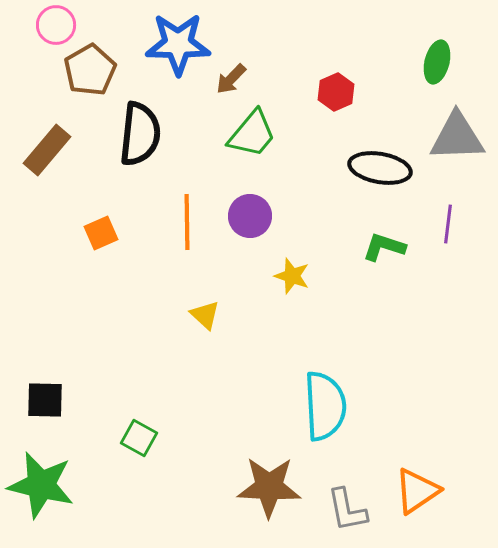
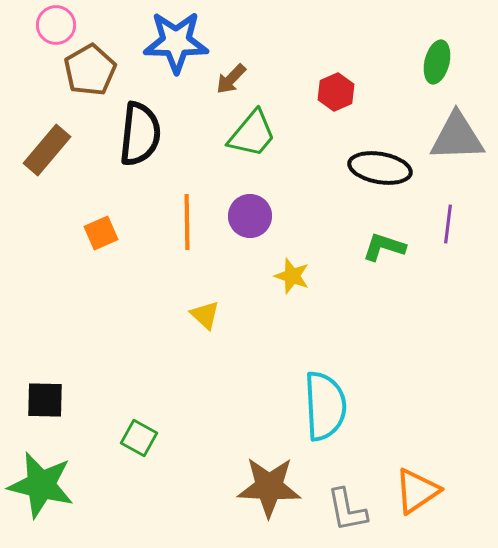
blue star: moved 2 px left, 2 px up
